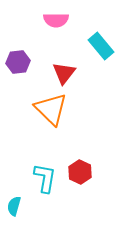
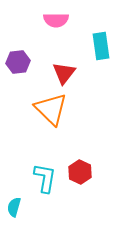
cyan rectangle: rotated 32 degrees clockwise
cyan semicircle: moved 1 px down
